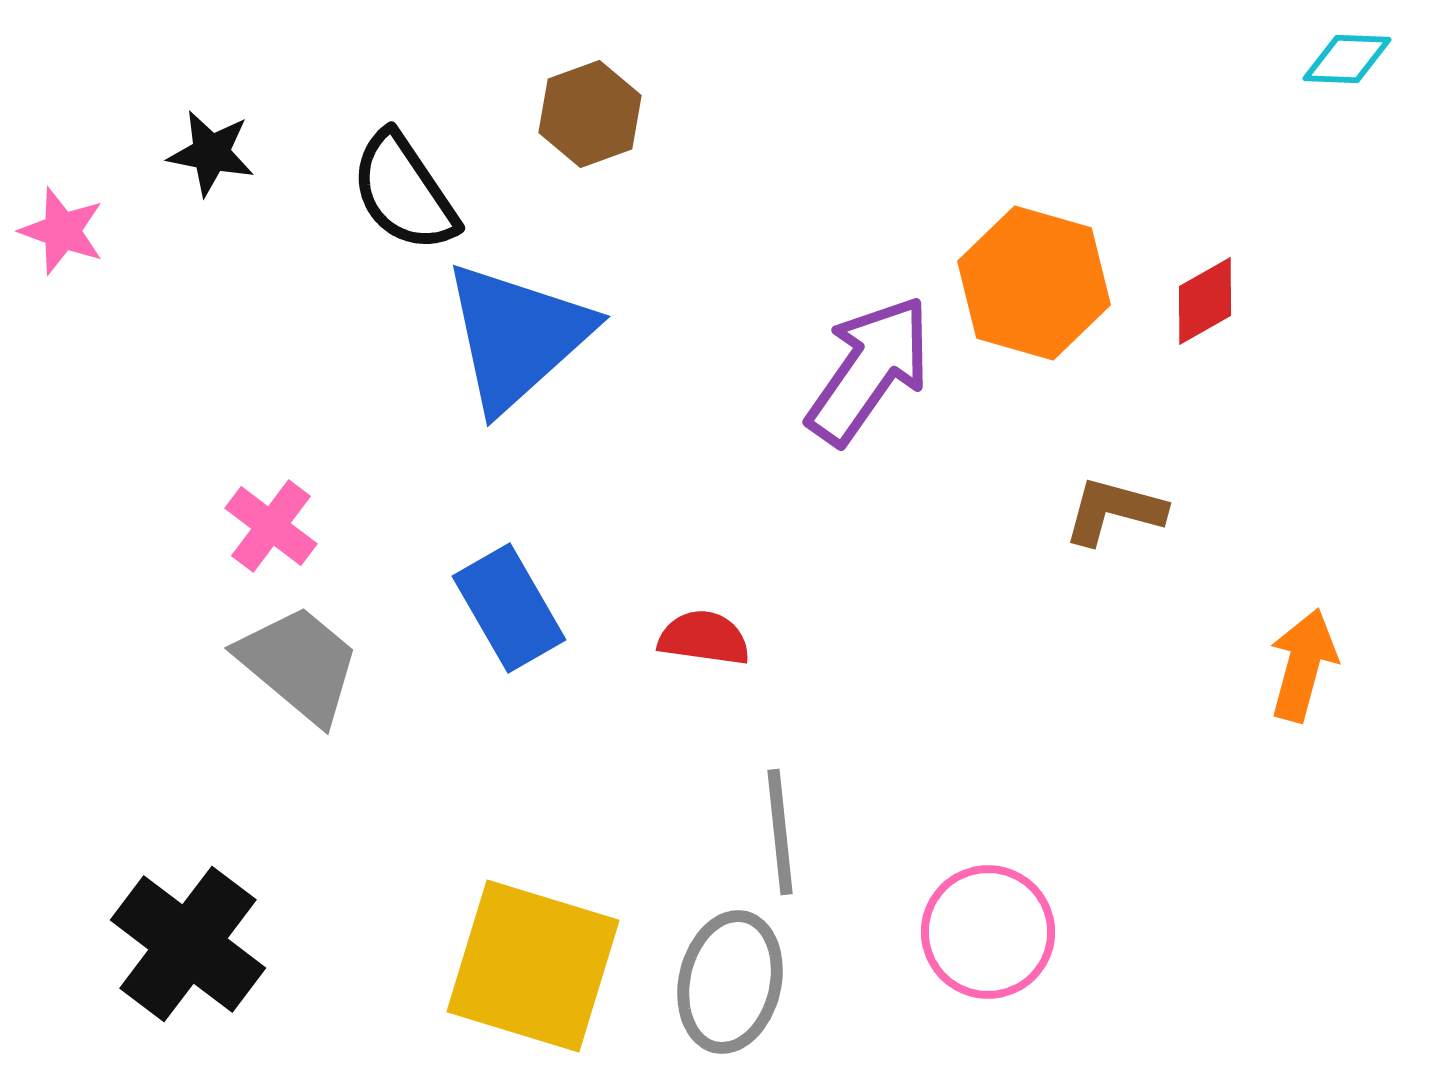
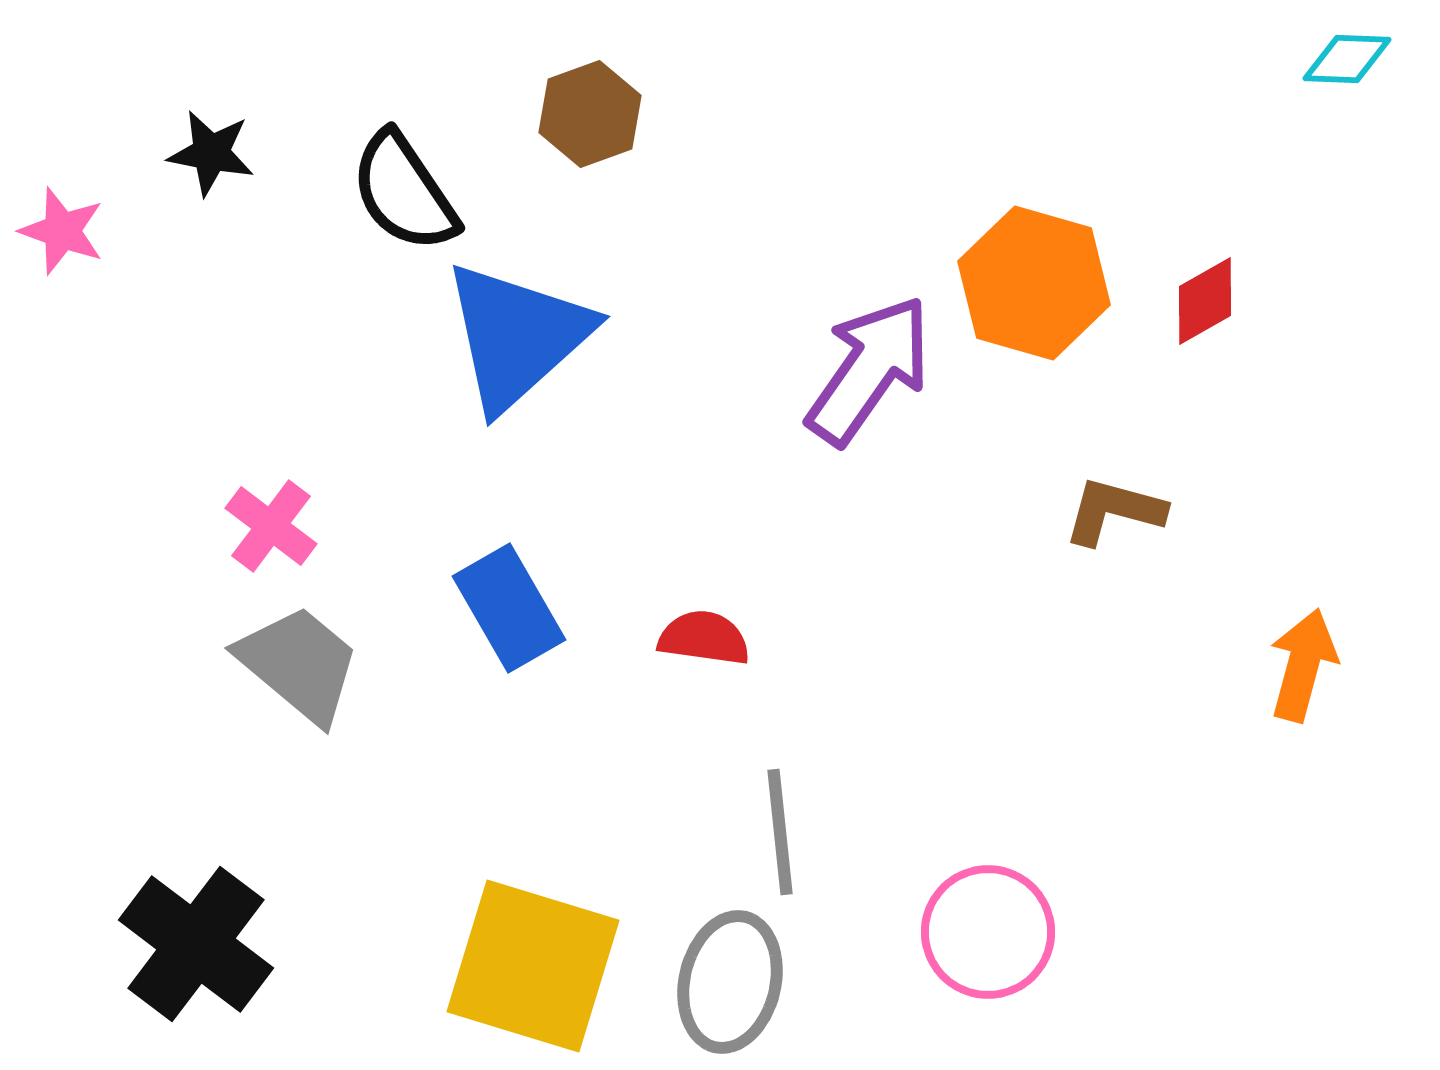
black cross: moved 8 px right
